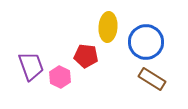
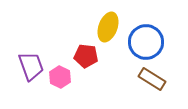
yellow ellipse: rotated 16 degrees clockwise
